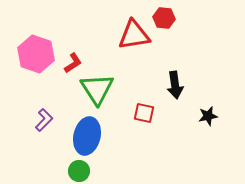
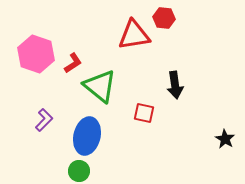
green triangle: moved 3 px right, 3 px up; rotated 18 degrees counterclockwise
black star: moved 17 px right, 23 px down; rotated 30 degrees counterclockwise
